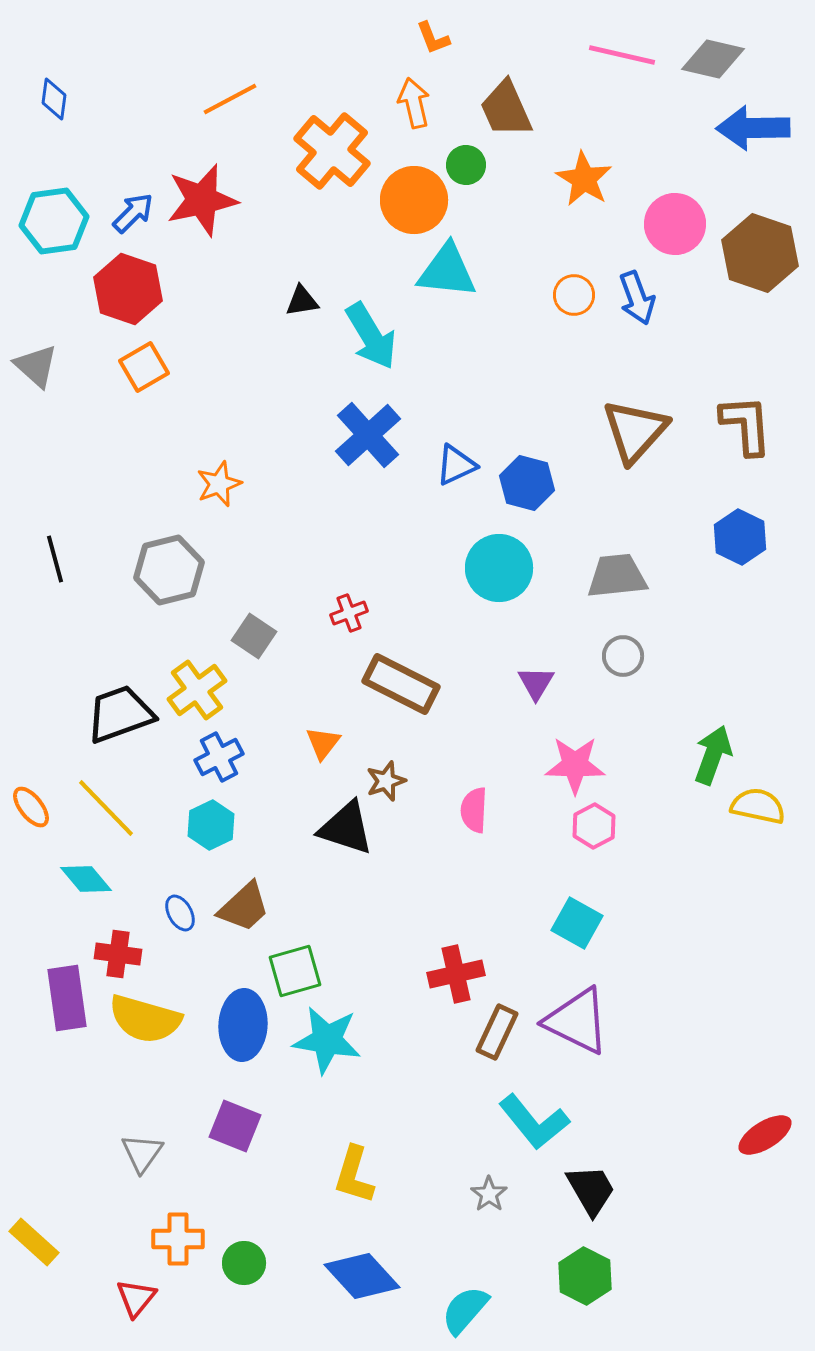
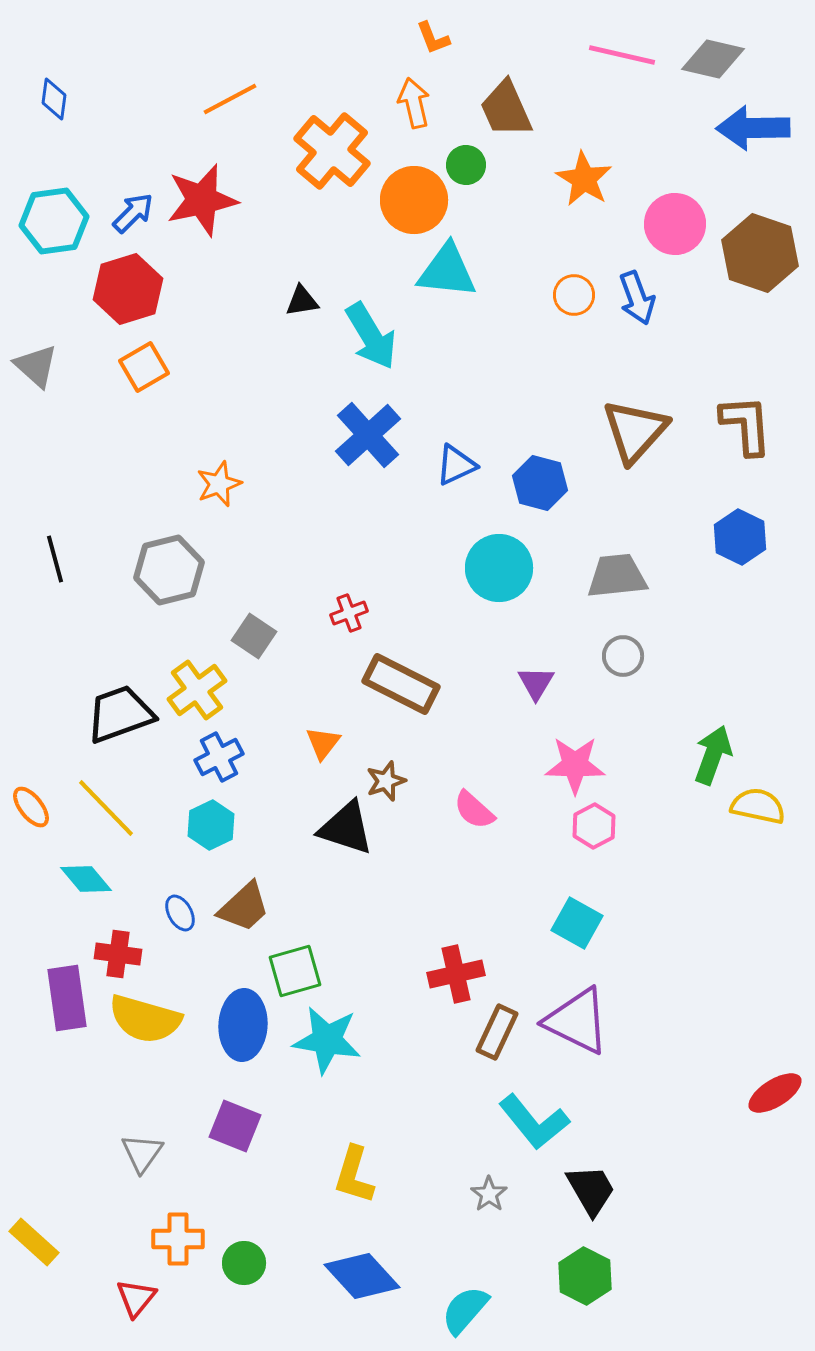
red hexagon at (128, 289): rotated 24 degrees clockwise
blue hexagon at (527, 483): moved 13 px right
pink semicircle at (474, 810): rotated 51 degrees counterclockwise
red ellipse at (765, 1135): moved 10 px right, 42 px up
